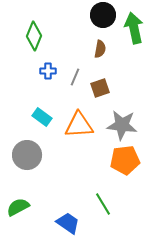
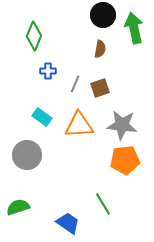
gray line: moved 7 px down
green semicircle: rotated 10 degrees clockwise
